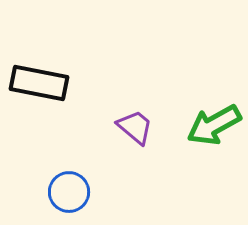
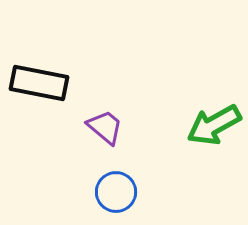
purple trapezoid: moved 30 px left
blue circle: moved 47 px right
